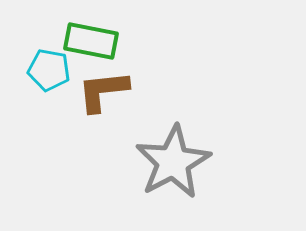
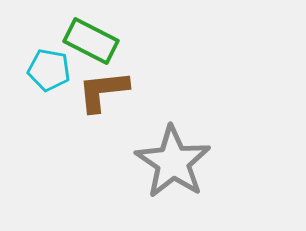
green rectangle: rotated 16 degrees clockwise
gray star: rotated 10 degrees counterclockwise
